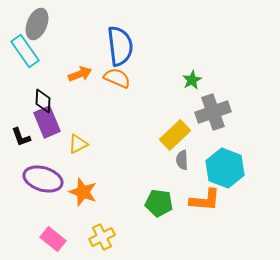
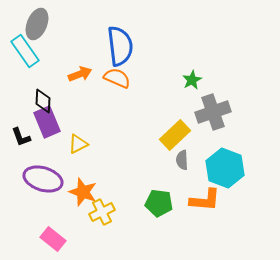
yellow cross: moved 25 px up
